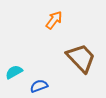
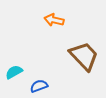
orange arrow: rotated 114 degrees counterclockwise
brown trapezoid: moved 3 px right, 2 px up
